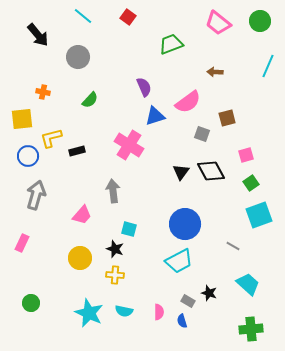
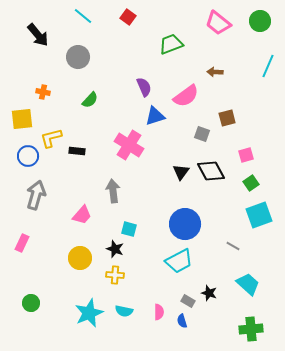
pink semicircle at (188, 102): moved 2 px left, 6 px up
black rectangle at (77, 151): rotated 21 degrees clockwise
cyan star at (89, 313): rotated 24 degrees clockwise
